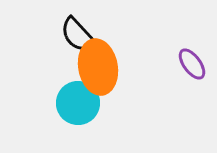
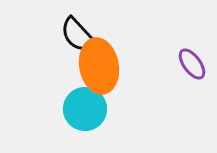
orange ellipse: moved 1 px right, 1 px up
cyan circle: moved 7 px right, 6 px down
